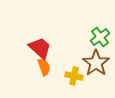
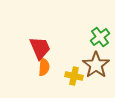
red trapezoid: rotated 25 degrees clockwise
brown star: moved 2 px down
orange semicircle: rotated 24 degrees clockwise
